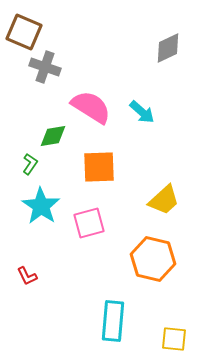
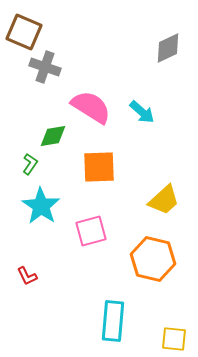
pink square: moved 2 px right, 8 px down
